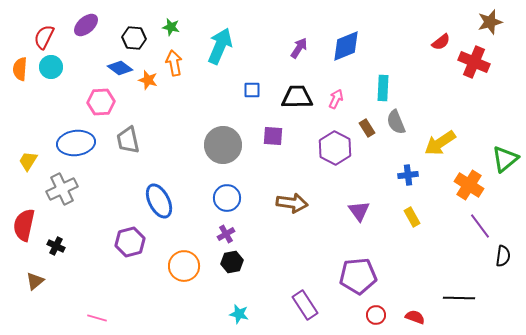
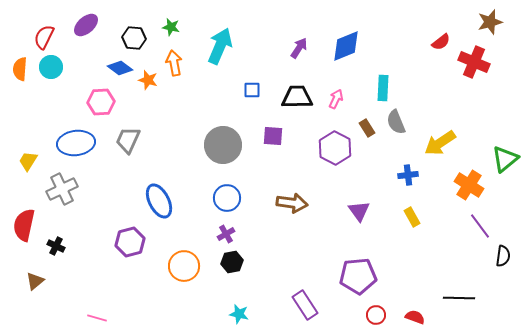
gray trapezoid at (128, 140): rotated 36 degrees clockwise
